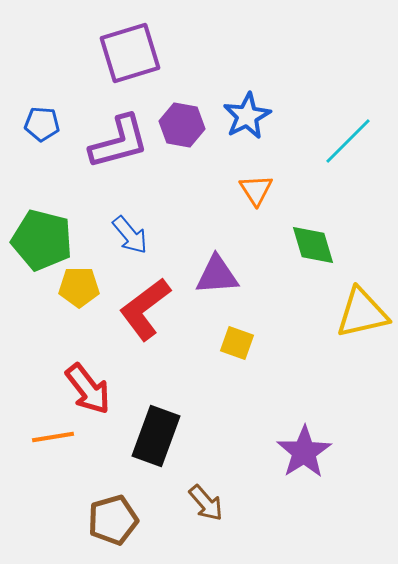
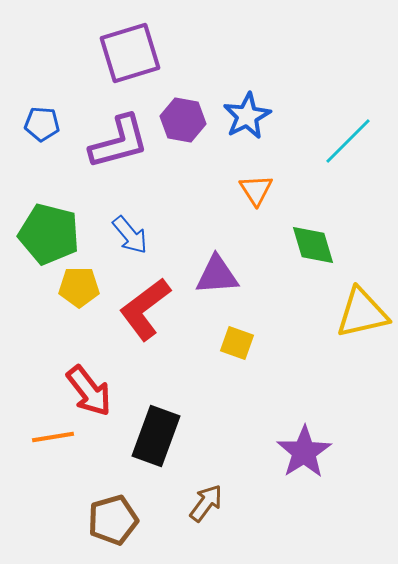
purple hexagon: moved 1 px right, 5 px up
green pentagon: moved 7 px right, 6 px up
red arrow: moved 1 px right, 2 px down
brown arrow: rotated 102 degrees counterclockwise
